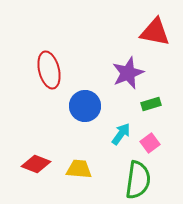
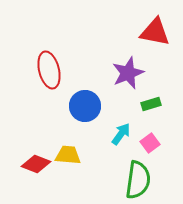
yellow trapezoid: moved 11 px left, 14 px up
